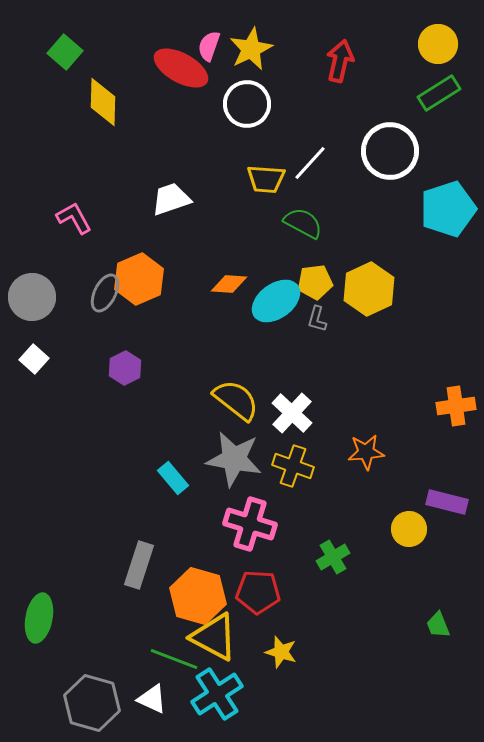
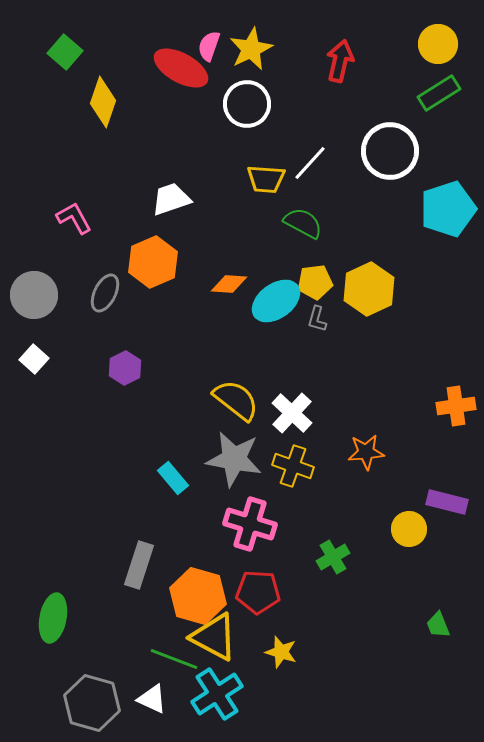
yellow diamond at (103, 102): rotated 18 degrees clockwise
orange hexagon at (139, 279): moved 14 px right, 17 px up
gray circle at (32, 297): moved 2 px right, 2 px up
green ellipse at (39, 618): moved 14 px right
